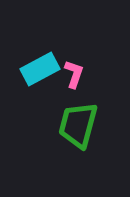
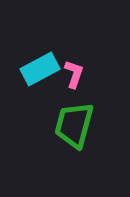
green trapezoid: moved 4 px left
